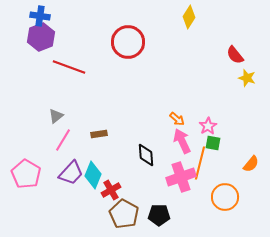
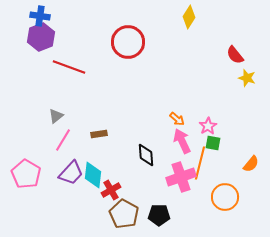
cyan diamond: rotated 16 degrees counterclockwise
